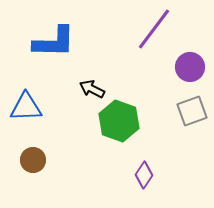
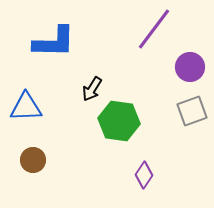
black arrow: rotated 85 degrees counterclockwise
green hexagon: rotated 12 degrees counterclockwise
